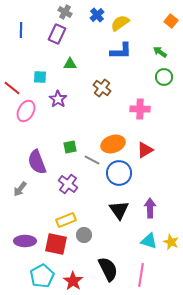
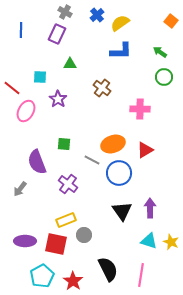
green square: moved 6 px left, 3 px up; rotated 16 degrees clockwise
black triangle: moved 3 px right, 1 px down
